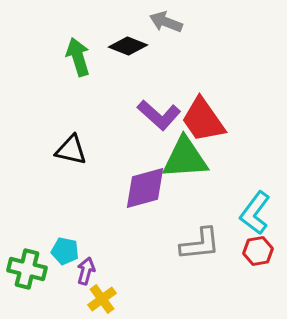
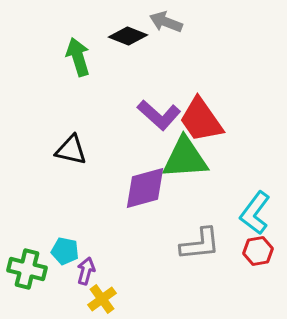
black diamond: moved 10 px up
red trapezoid: moved 2 px left
